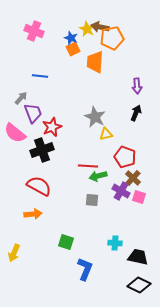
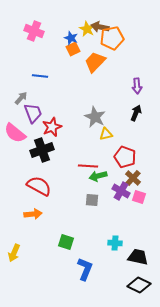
orange trapezoid: rotated 40 degrees clockwise
